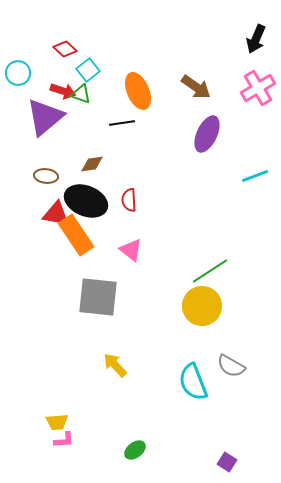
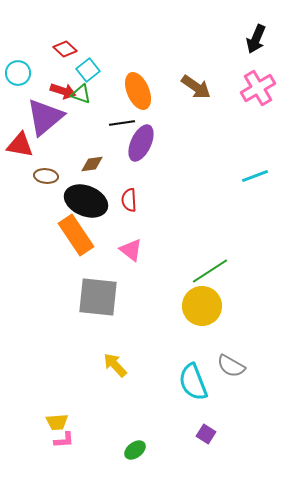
purple ellipse: moved 66 px left, 9 px down
red triangle: moved 36 px left, 69 px up
purple square: moved 21 px left, 28 px up
